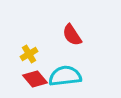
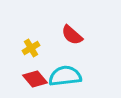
red semicircle: rotated 15 degrees counterclockwise
yellow cross: moved 2 px right, 6 px up
